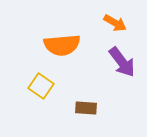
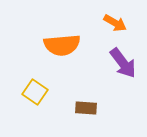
purple arrow: moved 1 px right, 1 px down
yellow square: moved 6 px left, 6 px down
